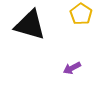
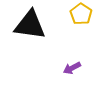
black triangle: rotated 8 degrees counterclockwise
